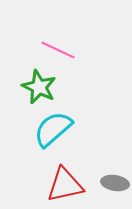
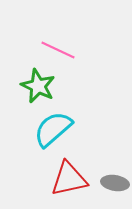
green star: moved 1 px left, 1 px up
red triangle: moved 4 px right, 6 px up
